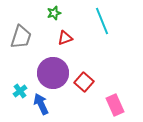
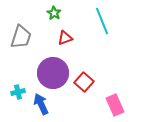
green star: rotated 24 degrees counterclockwise
cyan cross: moved 2 px left, 1 px down; rotated 24 degrees clockwise
